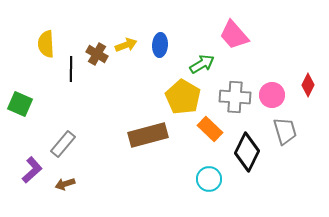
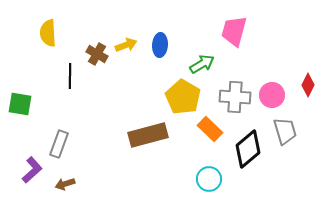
pink trapezoid: moved 4 px up; rotated 56 degrees clockwise
yellow semicircle: moved 2 px right, 11 px up
black line: moved 1 px left, 7 px down
green square: rotated 15 degrees counterclockwise
gray rectangle: moved 4 px left; rotated 20 degrees counterclockwise
black diamond: moved 1 px right, 3 px up; rotated 24 degrees clockwise
